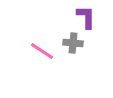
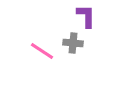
purple L-shape: moved 1 px up
